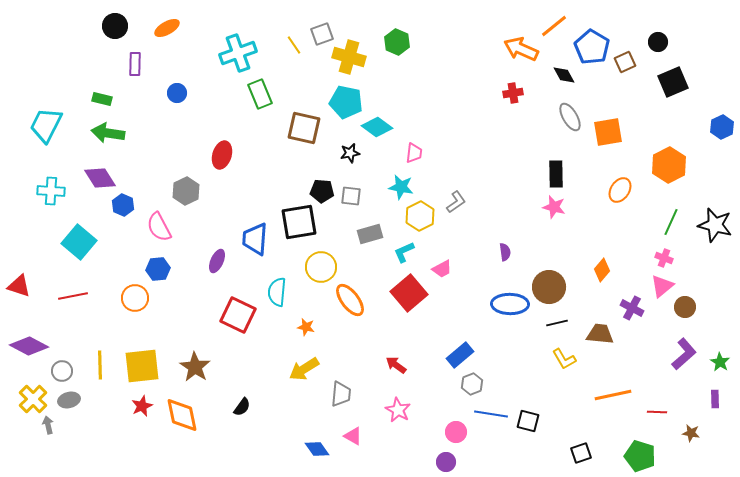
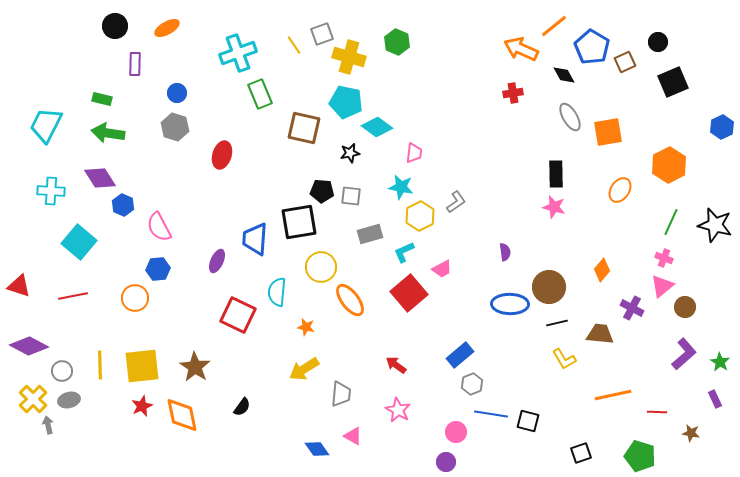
gray hexagon at (186, 191): moved 11 px left, 64 px up; rotated 16 degrees counterclockwise
purple rectangle at (715, 399): rotated 24 degrees counterclockwise
